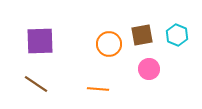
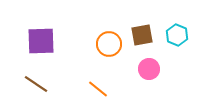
purple square: moved 1 px right
orange line: rotated 35 degrees clockwise
